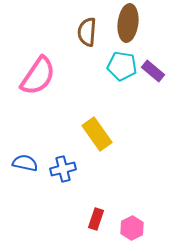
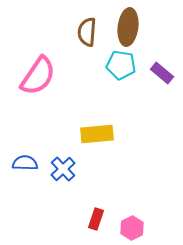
brown ellipse: moved 4 px down
cyan pentagon: moved 1 px left, 1 px up
purple rectangle: moved 9 px right, 2 px down
yellow rectangle: rotated 60 degrees counterclockwise
blue semicircle: rotated 10 degrees counterclockwise
blue cross: rotated 30 degrees counterclockwise
